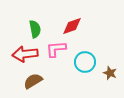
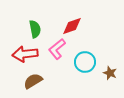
pink L-shape: moved 1 px right; rotated 35 degrees counterclockwise
